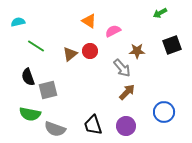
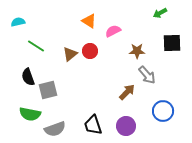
black square: moved 2 px up; rotated 18 degrees clockwise
gray arrow: moved 25 px right, 7 px down
blue circle: moved 1 px left, 1 px up
gray semicircle: rotated 40 degrees counterclockwise
